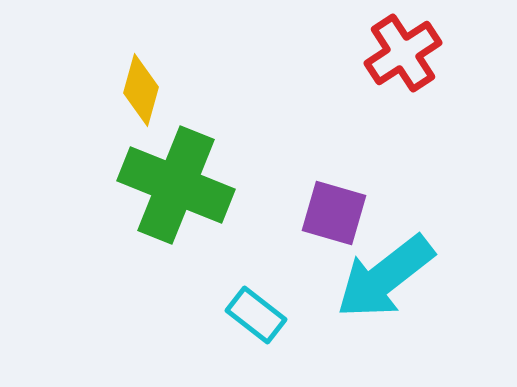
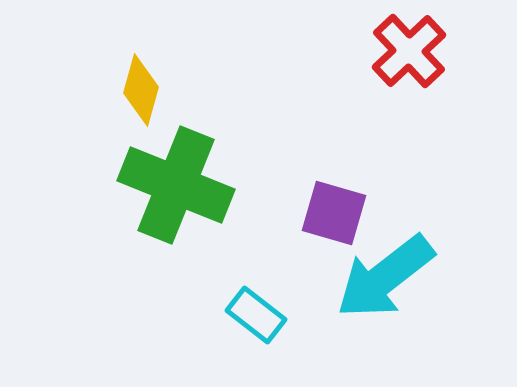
red cross: moved 6 px right, 2 px up; rotated 10 degrees counterclockwise
